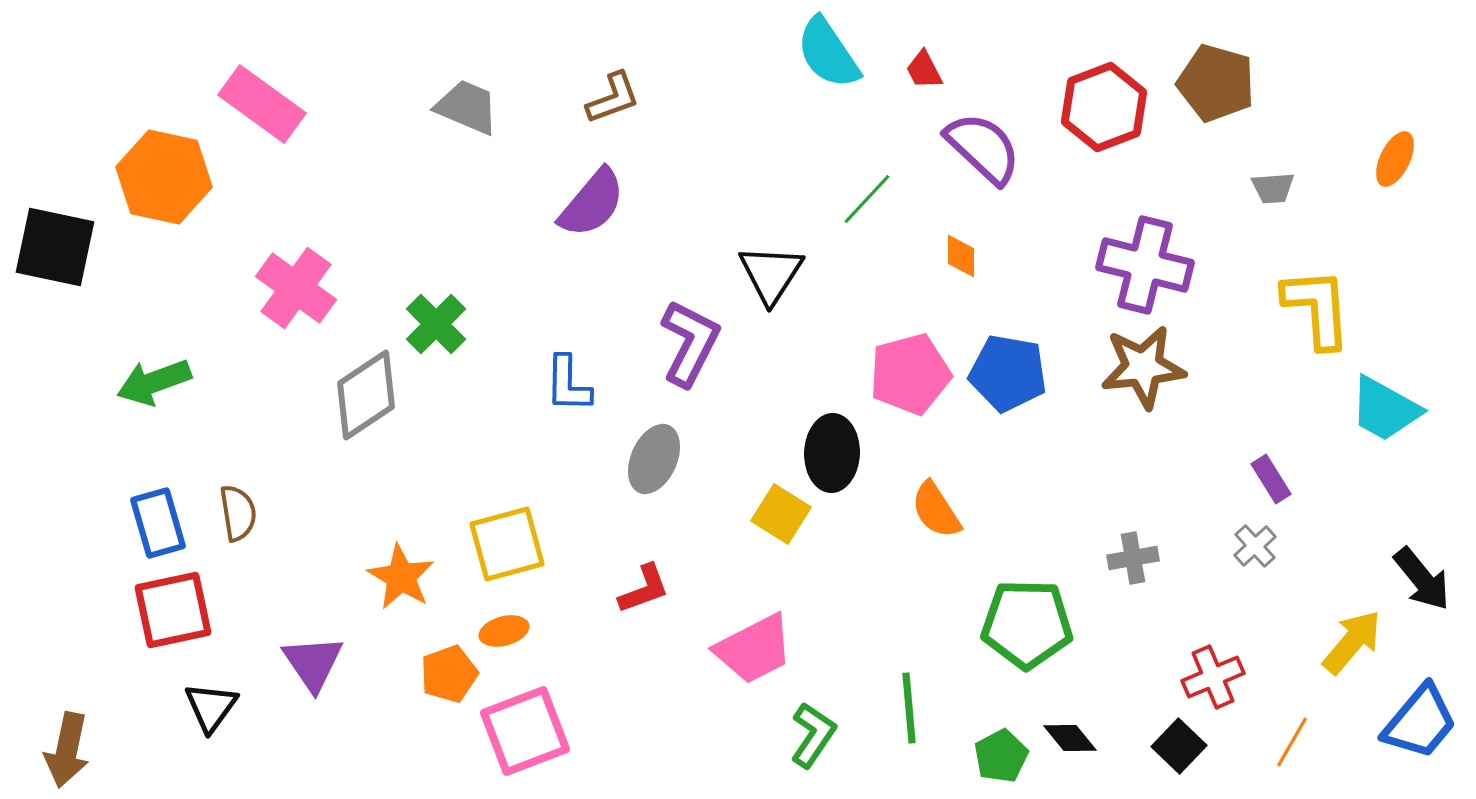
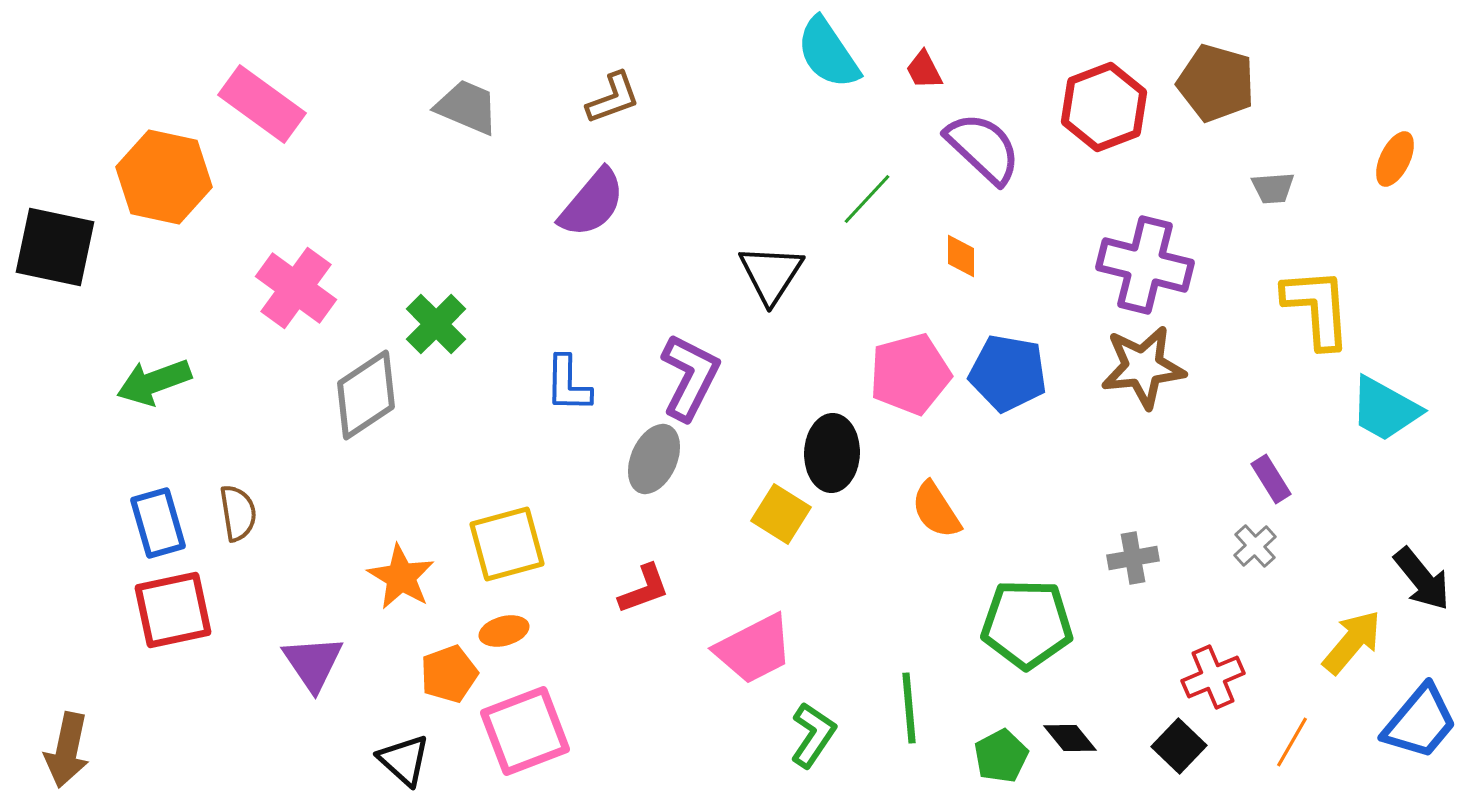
purple L-shape at (690, 343): moved 34 px down
black triangle at (211, 707): moved 193 px right, 53 px down; rotated 24 degrees counterclockwise
